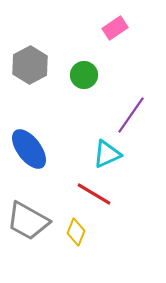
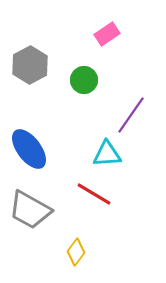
pink rectangle: moved 8 px left, 6 px down
green circle: moved 5 px down
cyan triangle: rotated 20 degrees clockwise
gray trapezoid: moved 2 px right, 11 px up
yellow diamond: moved 20 px down; rotated 16 degrees clockwise
